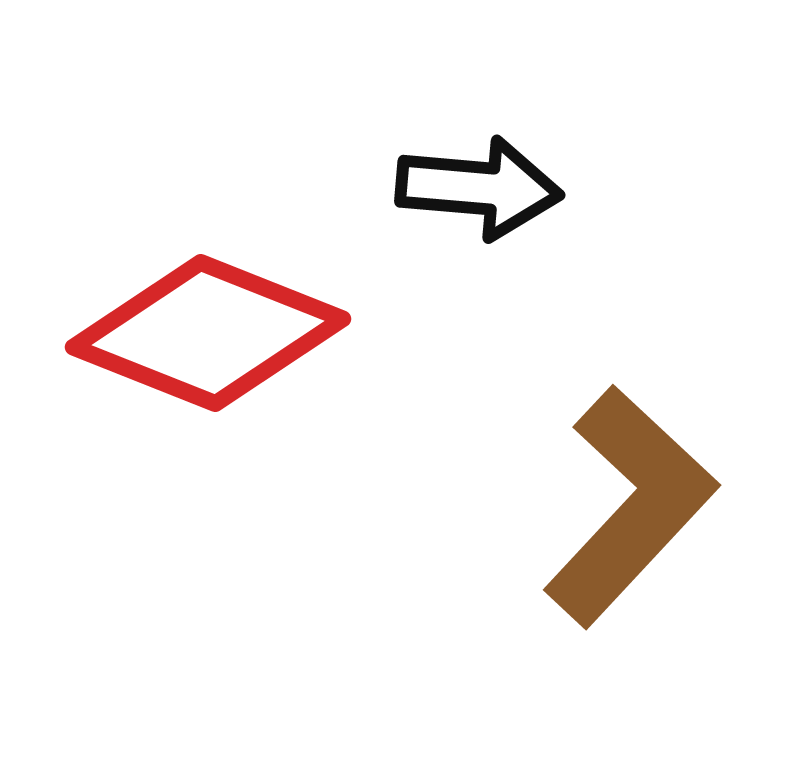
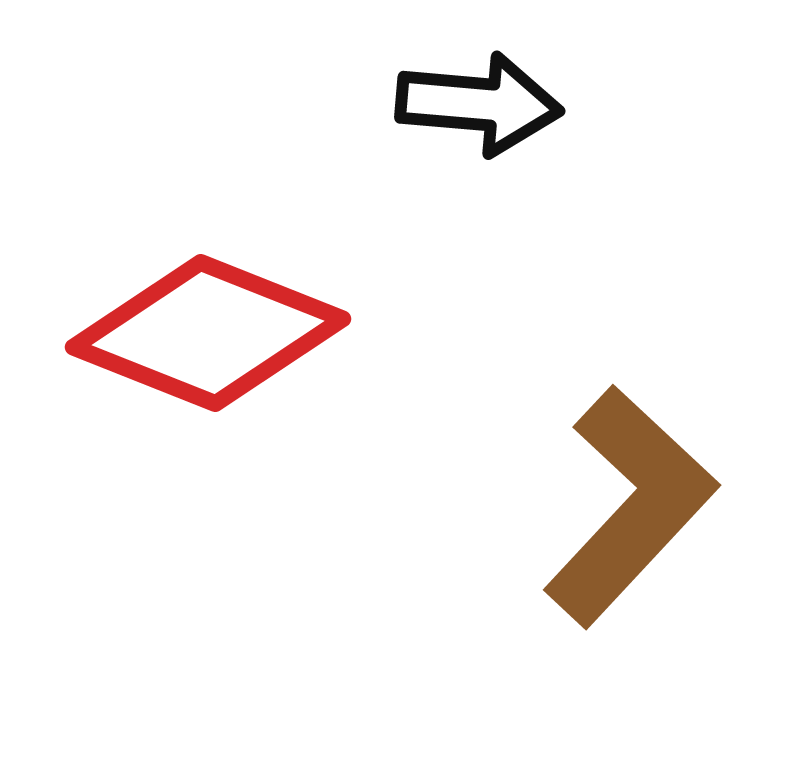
black arrow: moved 84 px up
